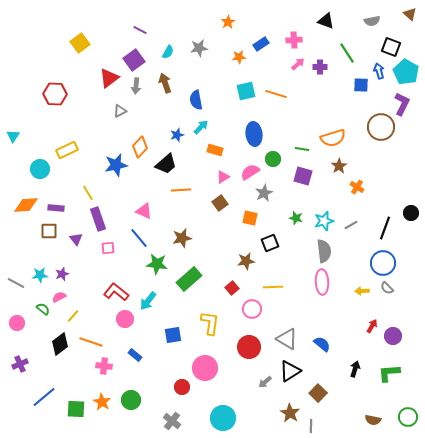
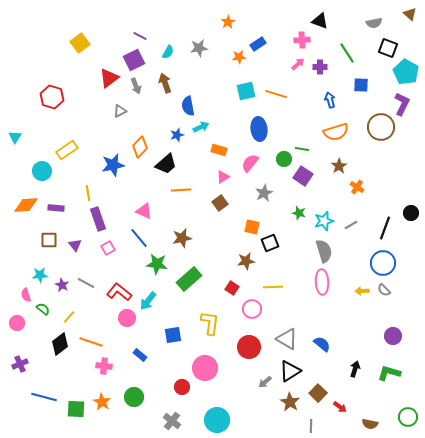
black triangle at (326, 21): moved 6 px left
gray semicircle at (372, 21): moved 2 px right, 2 px down
purple line at (140, 30): moved 6 px down
pink cross at (294, 40): moved 8 px right
blue rectangle at (261, 44): moved 3 px left
black square at (391, 47): moved 3 px left, 1 px down
purple square at (134, 60): rotated 10 degrees clockwise
blue arrow at (379, 71): moved 49 px left, 29 px down
gray arrow at (136, 86): rotated 28 degrees counterclockwise
red hexagon at (55, 94): moved 3 px left, 3 px down; rotated 15 degrees clockwise
blue semicircle at (196, 100): moved 8 px left, 6 px down
cyan arrow at (201, 127): rotated 21 degrees clockwise
blue ellipse at (254, 134): moved 5 px right, 5 px up
cyan triangle at (13, 136): moved 2 px right, 1 px down
orange semicircle at (333, 138): moved 3 px right, 6 px up
yellow rectangle at (67, 150): rotated 10 degrees counterclockwise
orange rectangle at (215, 150): moved 4 px right
green circle at (273, 159): moved 11 px right
blue star at (116, 165): moved 3 px left
cyan circle at (40, 169): moved 2 px right, 2 px down
pink semicircle at (250, 172): moved 9 px up; rotated 18 degrees counterclockwise
purple square at (303, 176): rotated 18 degrees clockwise
yellow line at (88, 193): rotated 21 degrees clockwise
orange square at (250, 218): moved 2 px right, 9 px down
green star at (296, 218): moved 3 px right, 5 px up
brown square at (49, 231): moved 9 px down
purple triangle at (76, 239): moved 1 px left, 6 px down
pink square at (108, 248): rotated 24 degrees counterclockwise
gray semicircle at (324, 251): rotated 10 degrees counterclockwise
purple star at (62, 274): moved 11 px down; rotated 24 degrees counterclockwise
gray line at (16, 283): moved 70 px right
red square at (232, 288): rotated 16 degrees counterclockwise
gray semicircle at (387, 288): moved 3 px left, 2 px down
red L-shape at (116, 292): moved 3 px right
pink semicircle at (59, 297): moved 33 px left, 2 px up; rotated 80 degrees counterclockwise
yellow line at (73, 316): moved 4 px left, 1 px down
pink circle at (125, 319): moved 2 px right, 1 px up
red arrow at (372, 326): moved 32 px left, 81 px down; rotated 96 degrees clockwise
blue rectangle at (135, 355): moved 5 px right
green L-shape at (389, 373): rotated 20 degrees clockwise
blue line at (44, 397): rotated 55 degrees clockwise
green circle at (131, 400): moved 3 px right, 3 px up
brown star at (290, 413): moved 11 px up
cyan circle at (223, 418): moved 6 px left, 2 px down
brown semicircle at (373, 420): moved 3 px left, 4 px down
